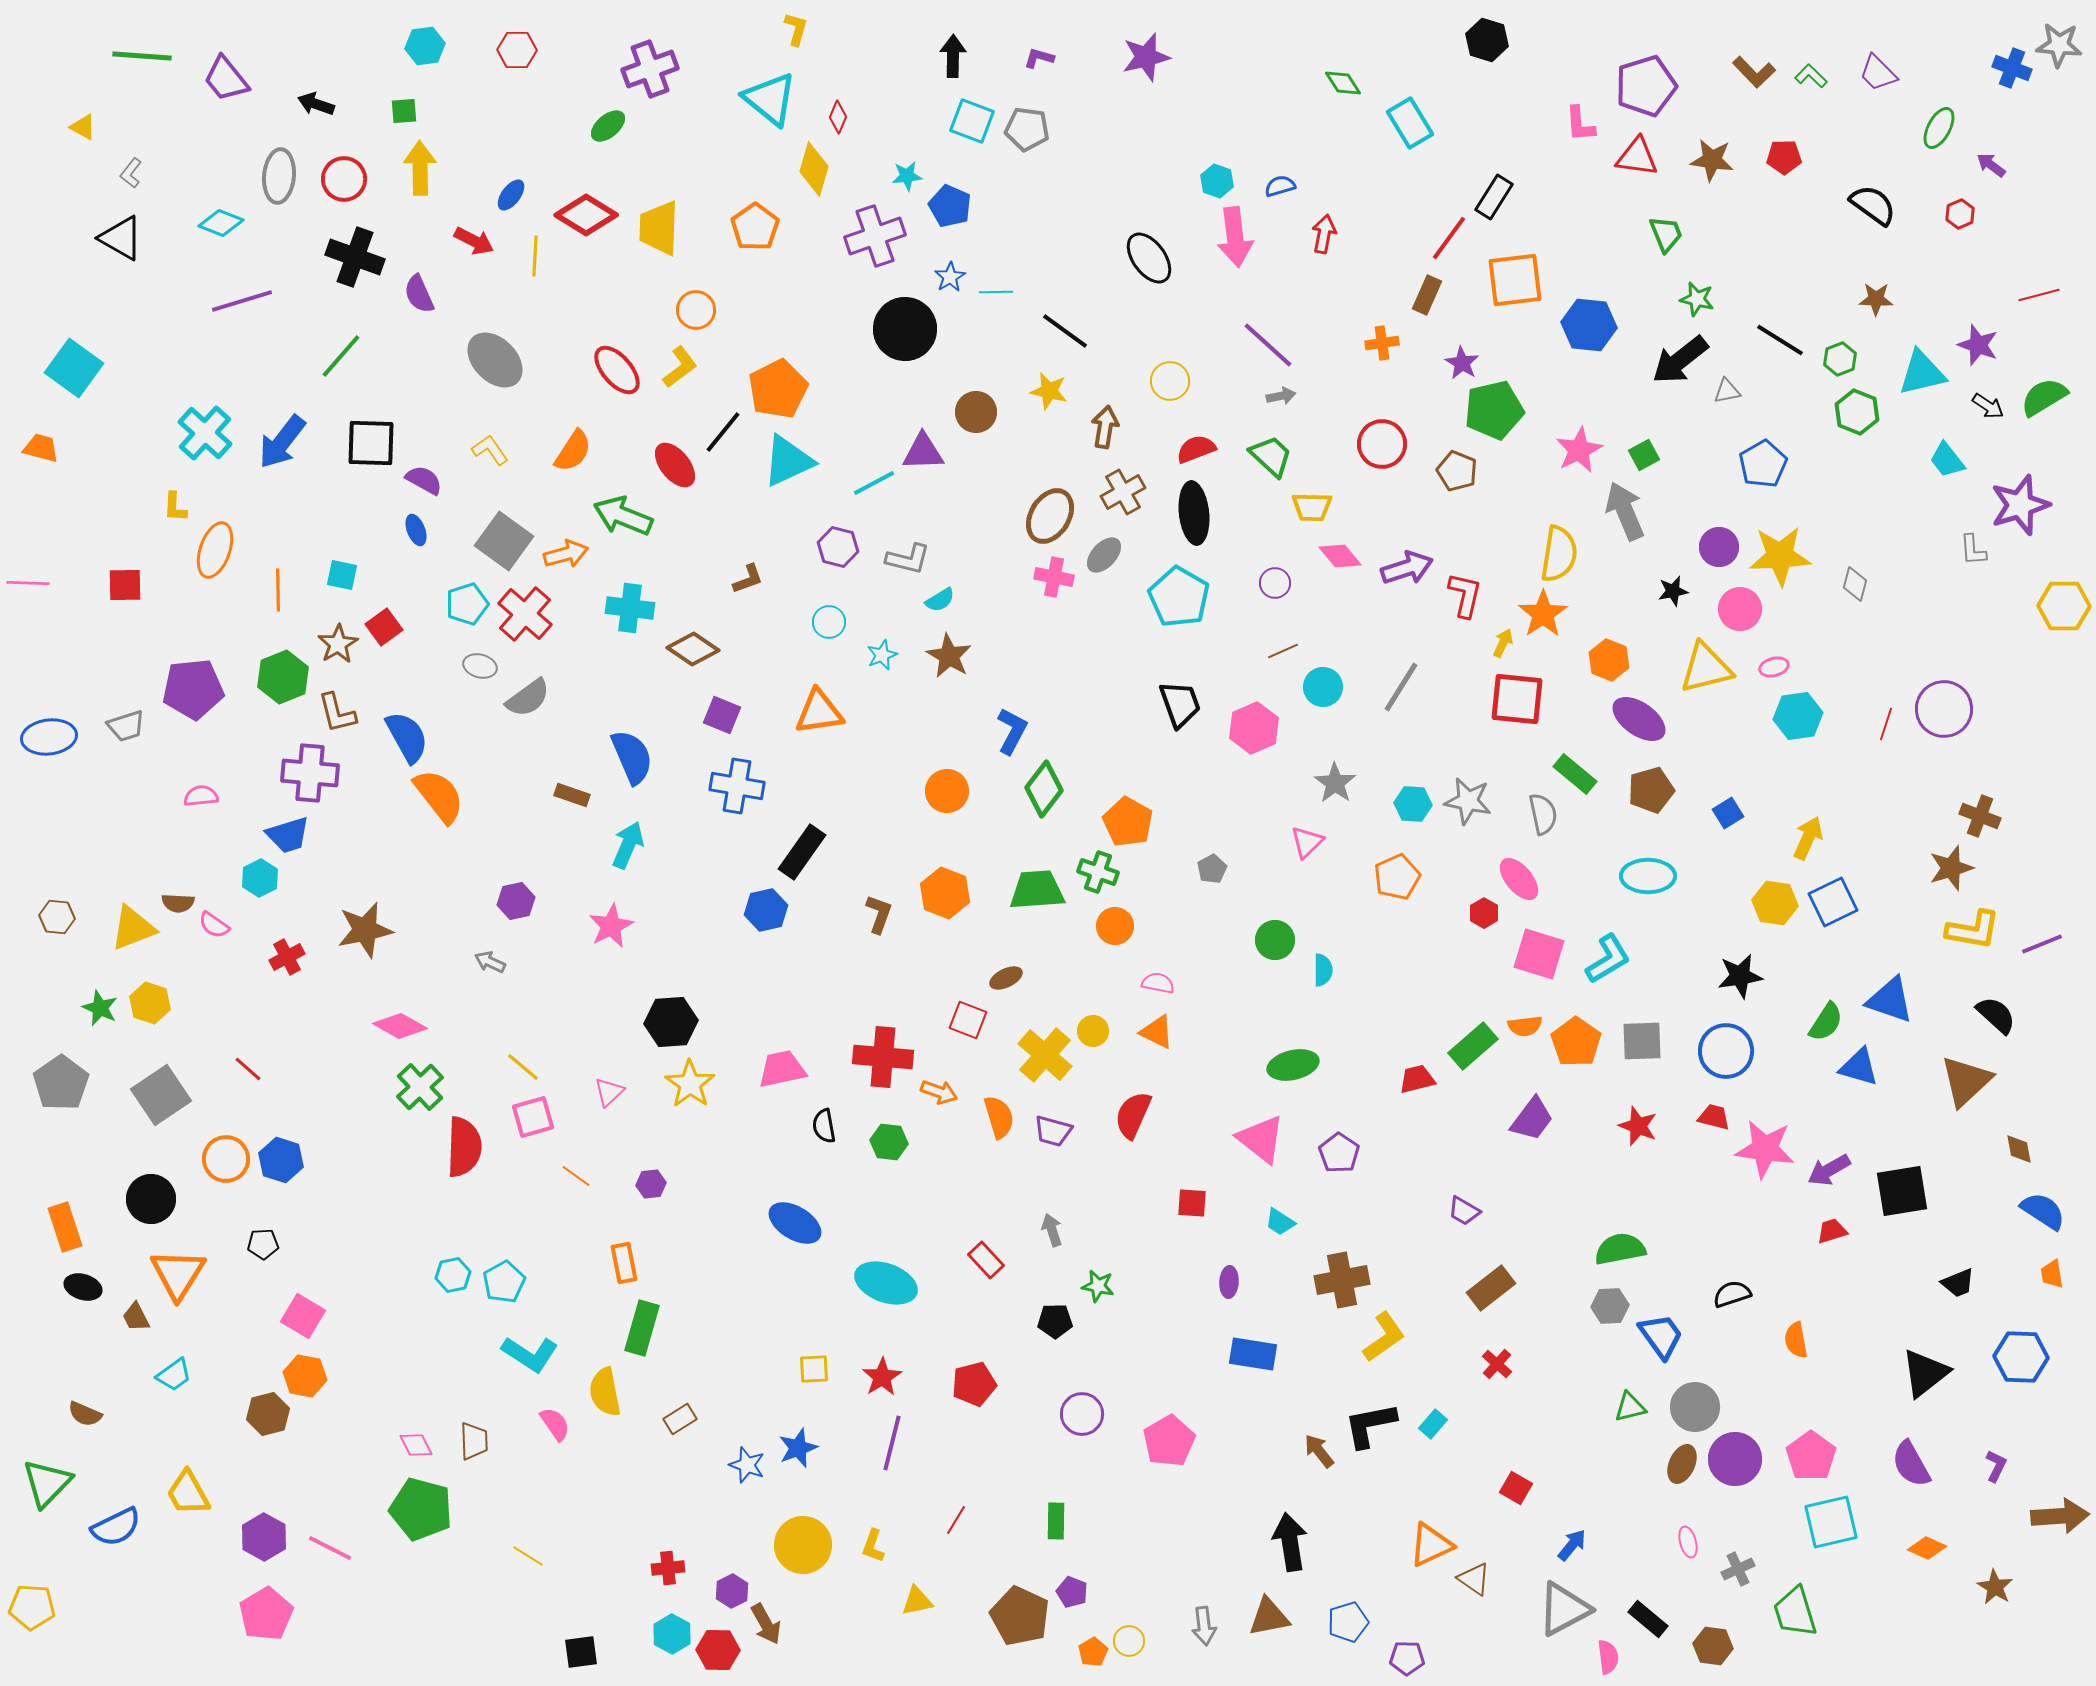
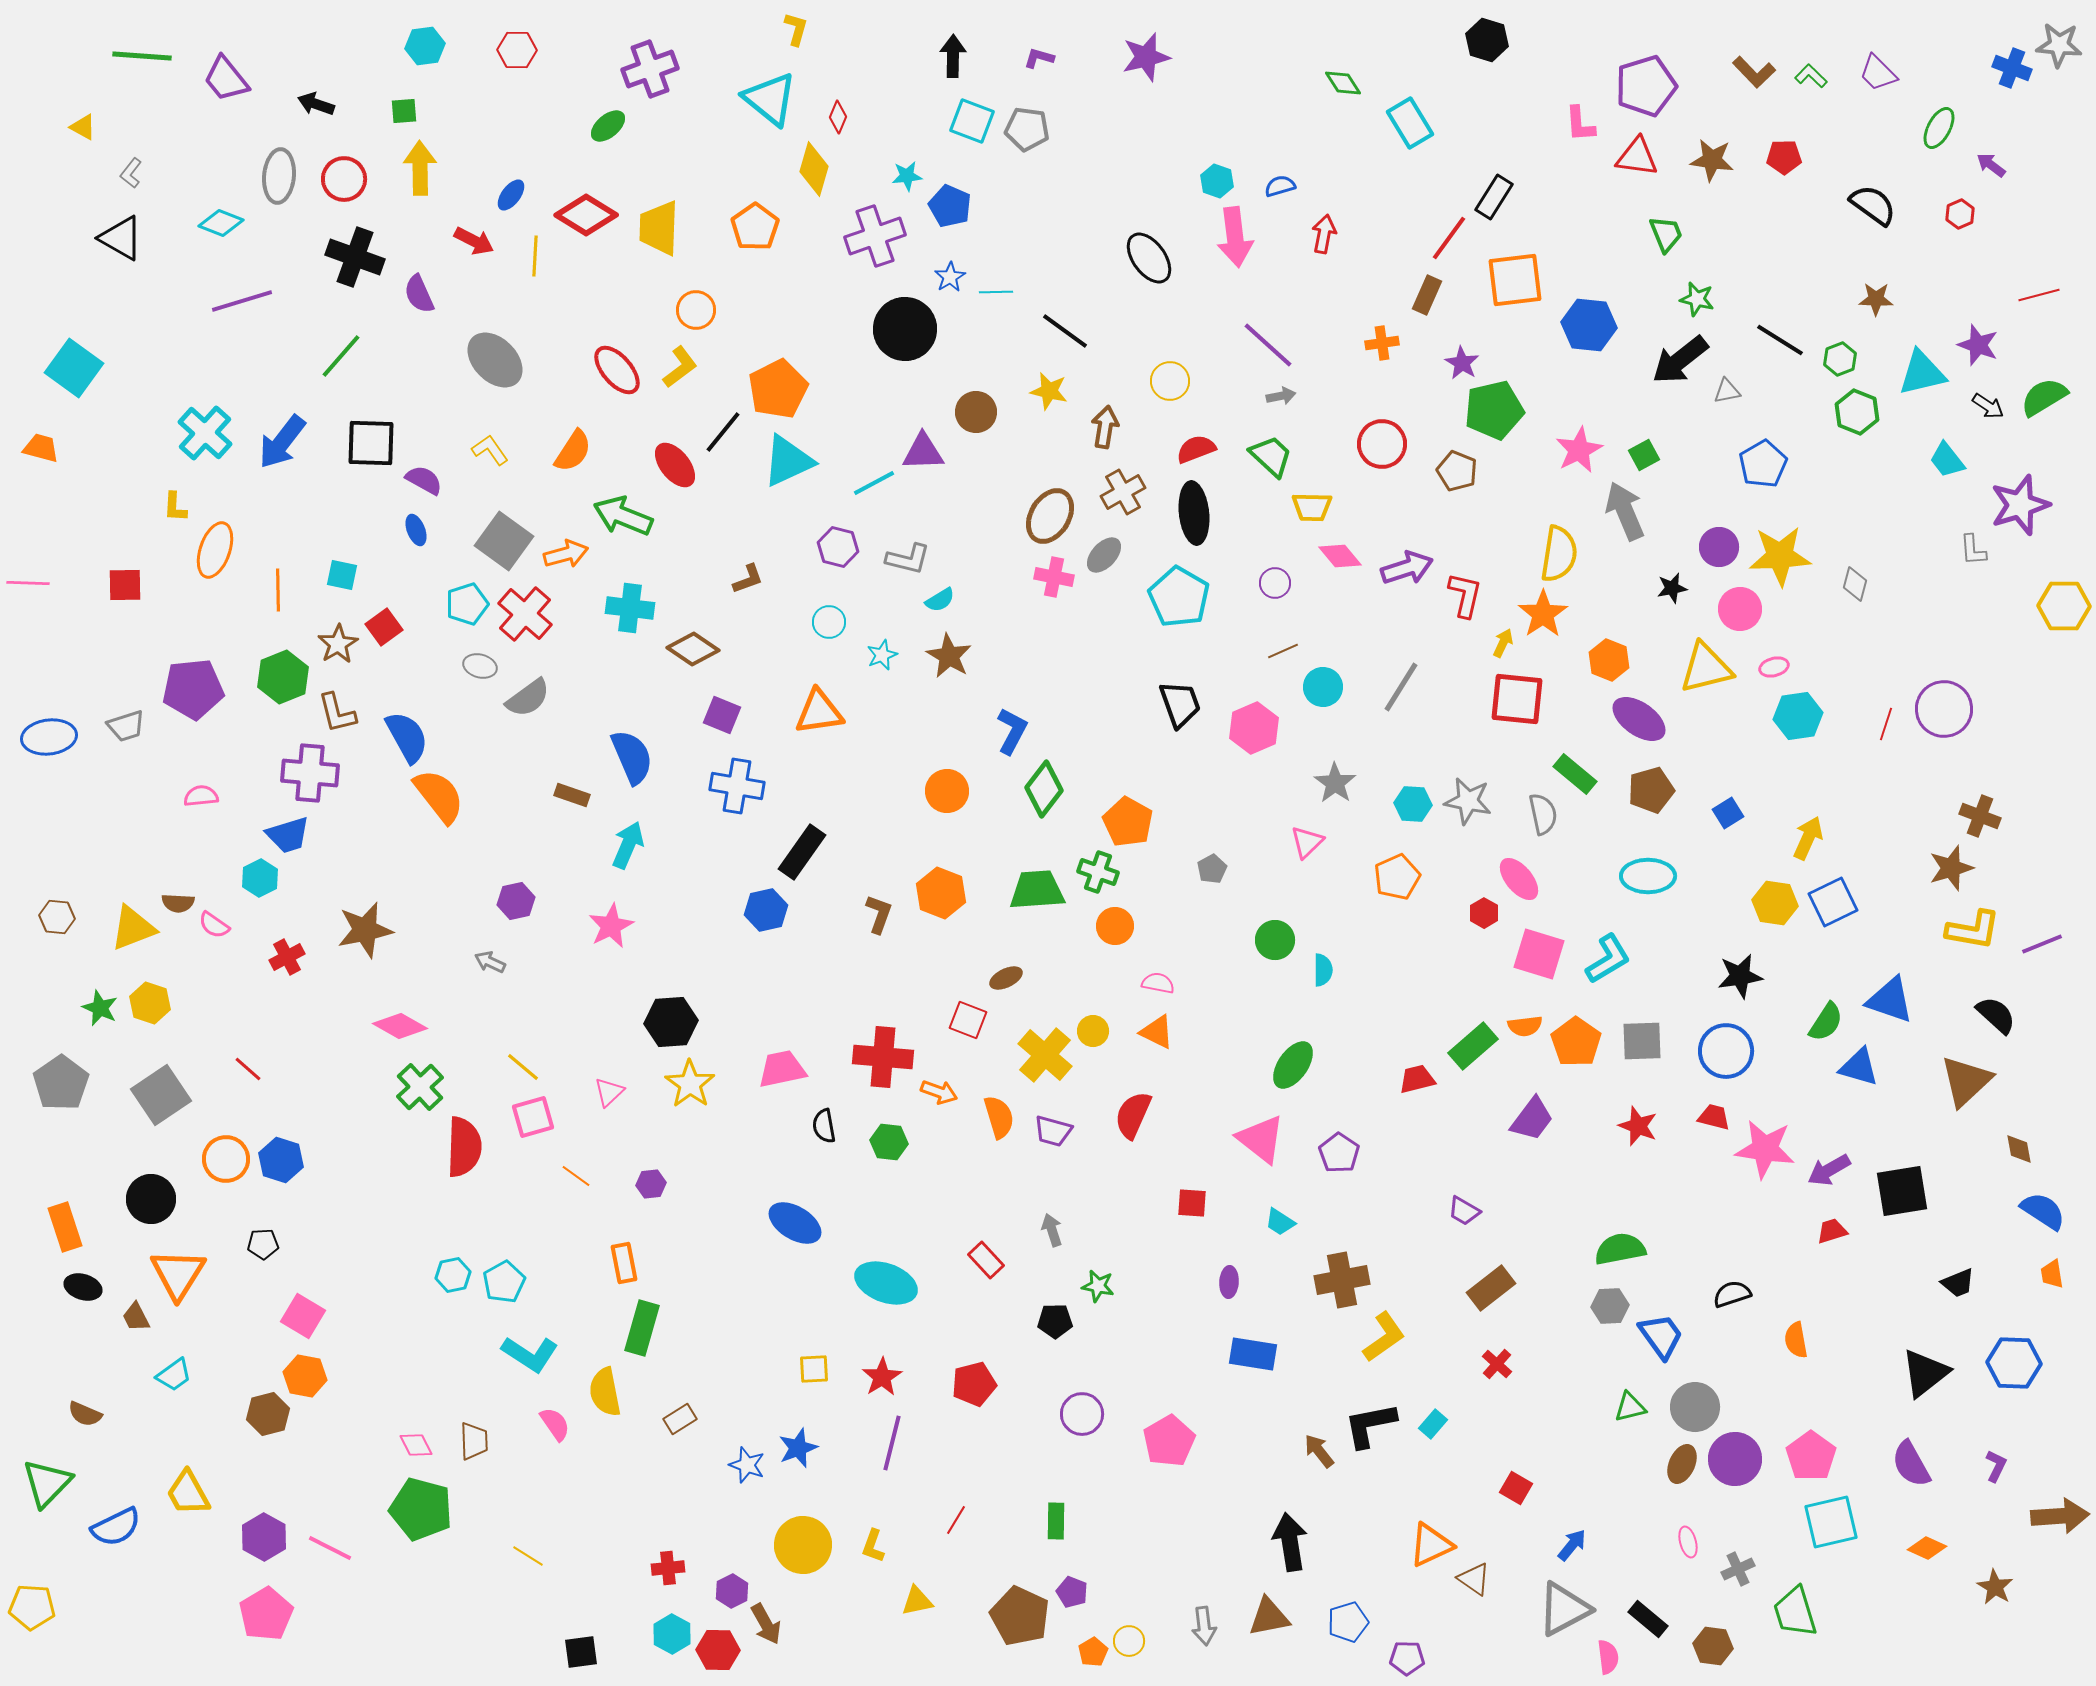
black star at (1673, 591): moved 1 px left, 3 px up
orange hexagon at (945, 893): moved 4 px left
green ellipse at (1293, 1065): rotated 42 degrees counterclockwise
blue hexagon at (2021, 1357): moved 7 px left, 6 px down
